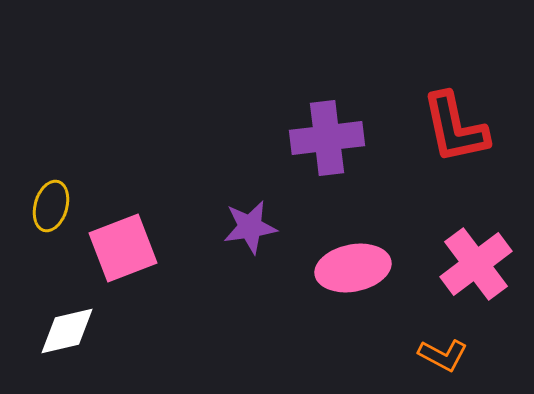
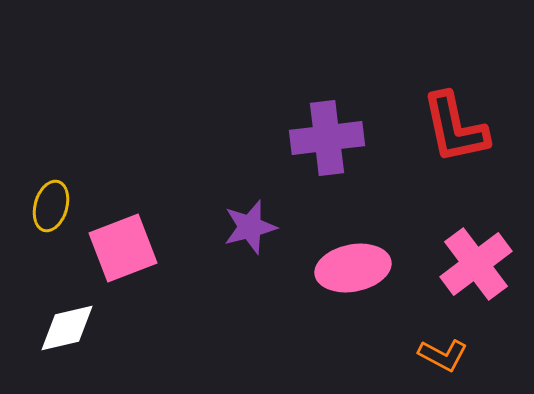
purple star: rotated 6 degrees counterclockwise
white diamond: moved 3 px up
